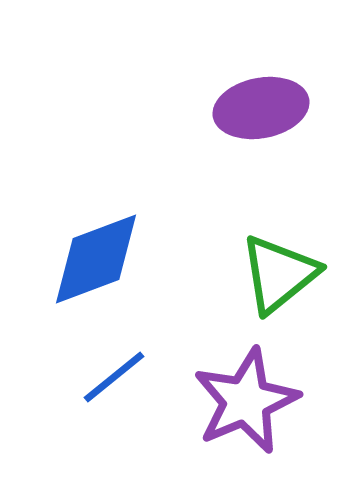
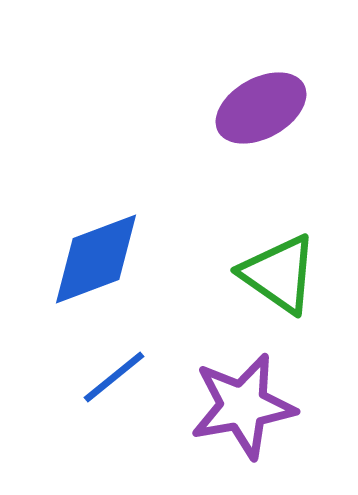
purple ellipse: rotated 18 degrees counterclockwise
green triangle: rotated 46 degrees counterclockwise
purple star: moved 3 px left, 5 px down; rotated 13 degrees clockwise
